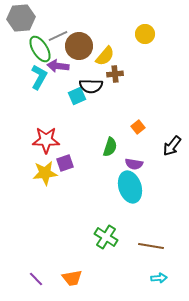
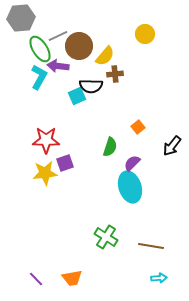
purple semicircle: moved 2 px left, 1 px up; rotated 126 degrees clockwise
